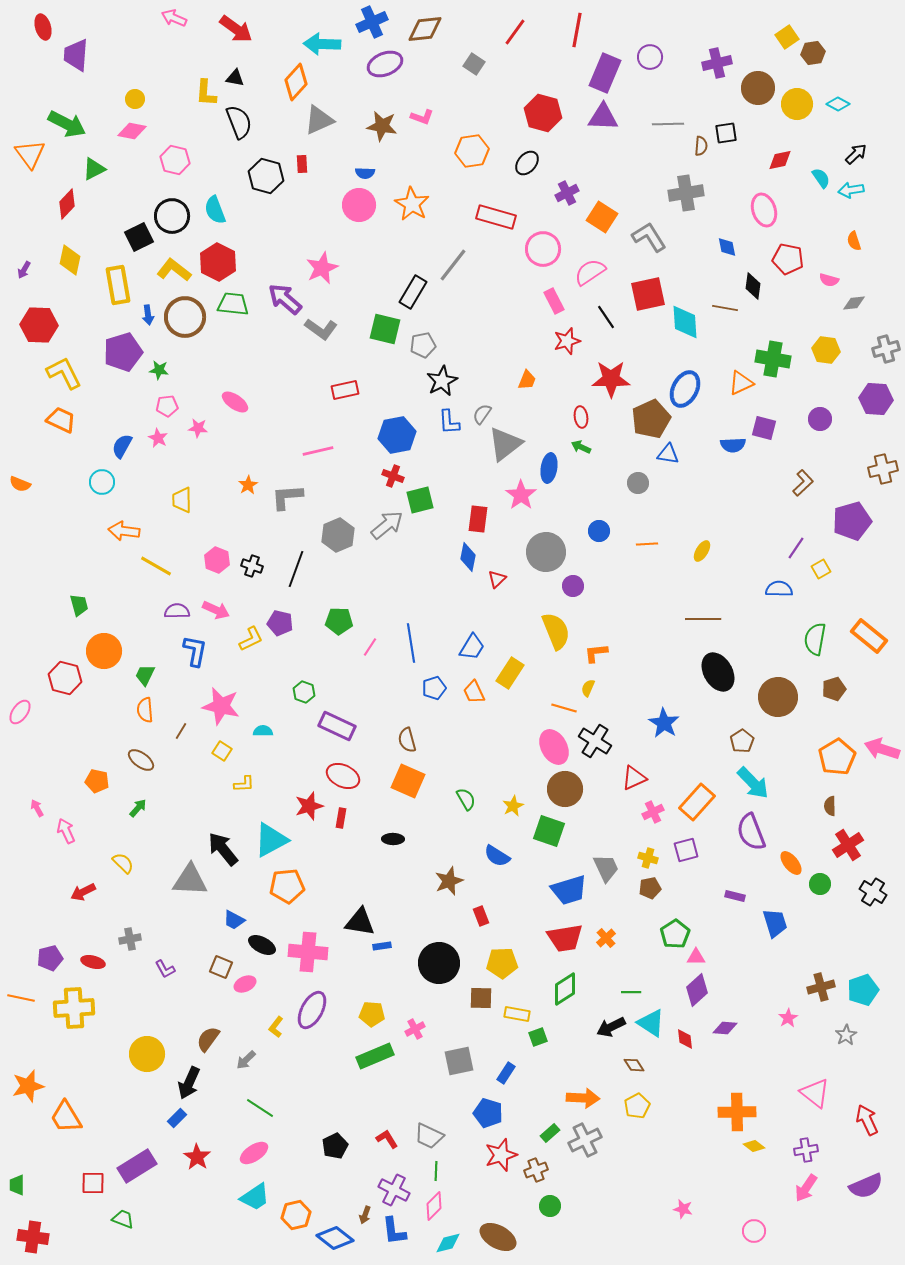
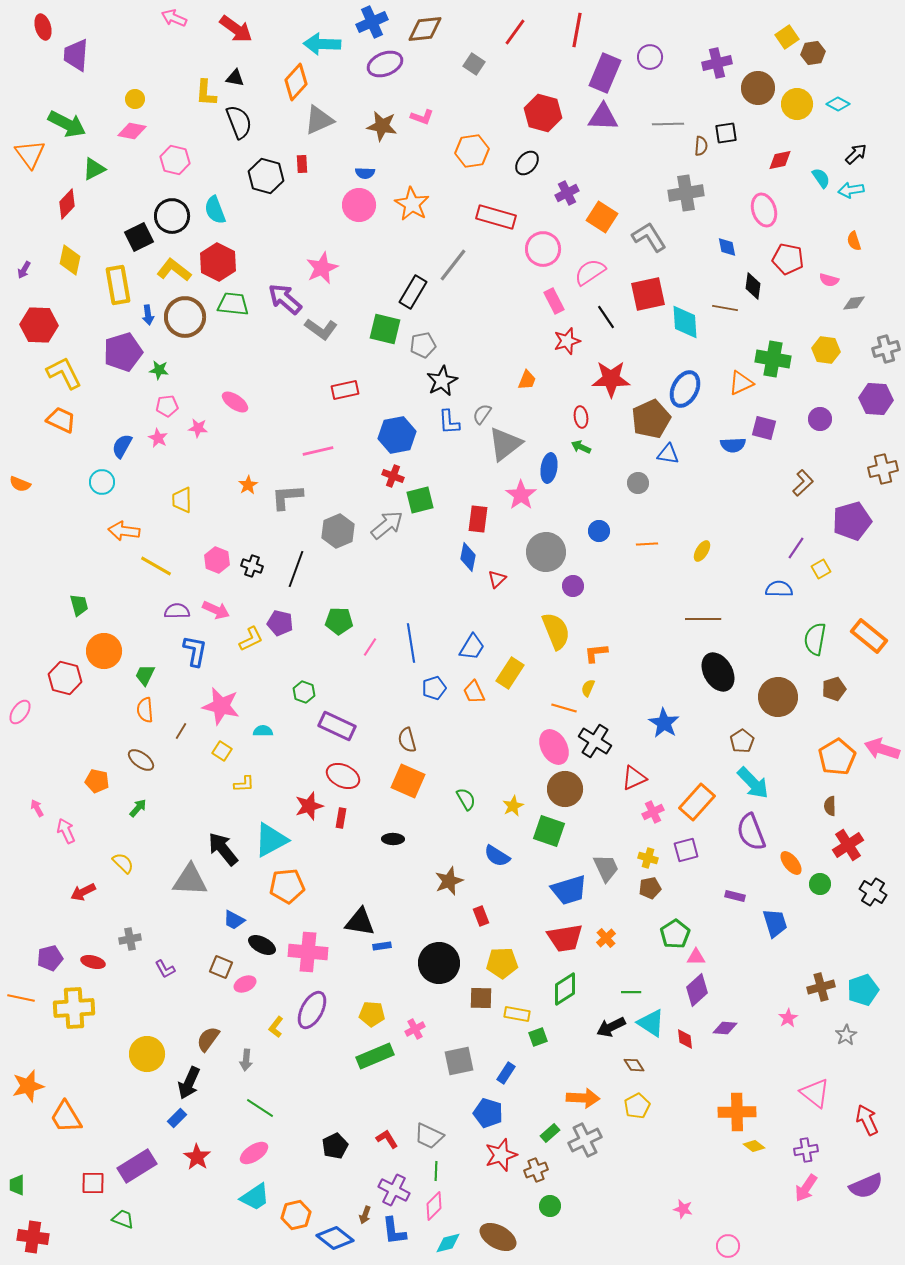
gray hexagon at (338, 535): moved 4 px up
gray arrow at (246, 1060): rotated 40 degrees counterclockwise
pink circle at (754, 1231): moved 26 px left, 15 px down
